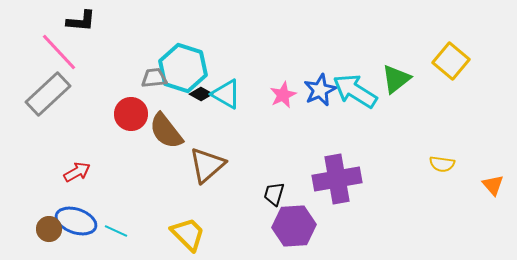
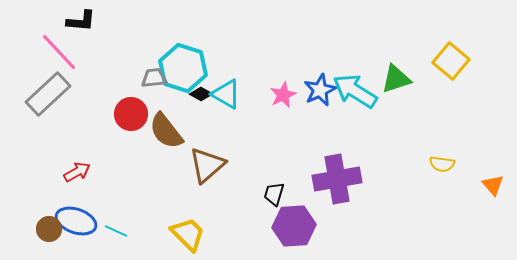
green triangle: rotated 20 degrees clockwise
